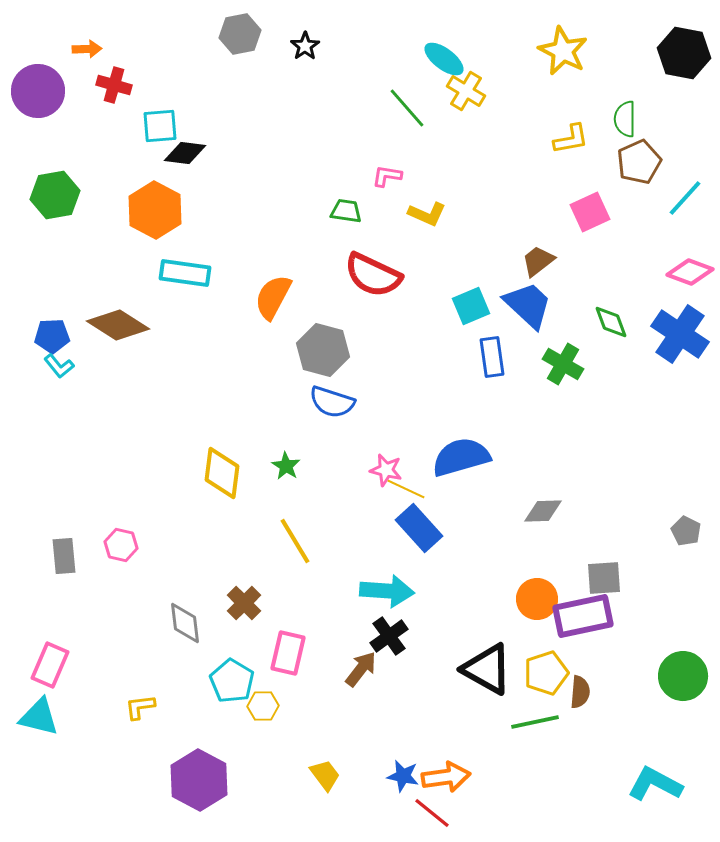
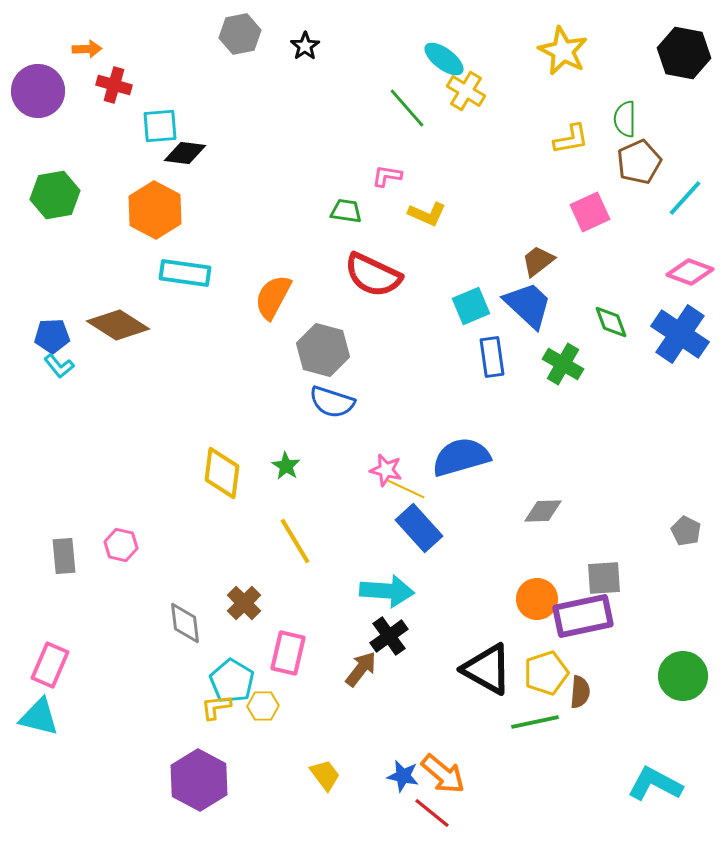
yellow L-shape at (140, 707): moved 76 px right
orange arrow at (446, 777): moved 3 px left, 3 px up; rotated 48 degrees clockwise
